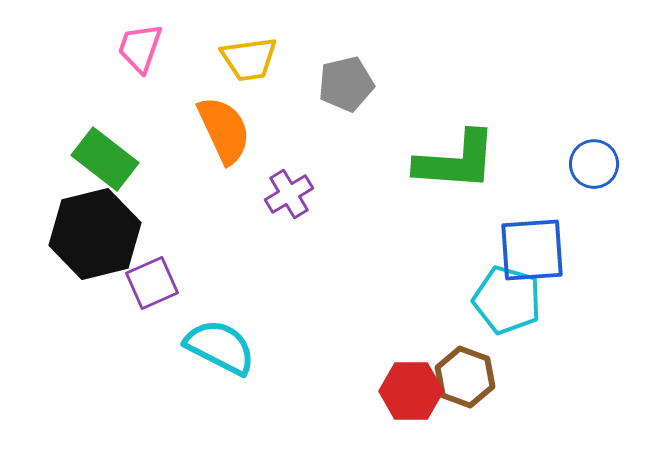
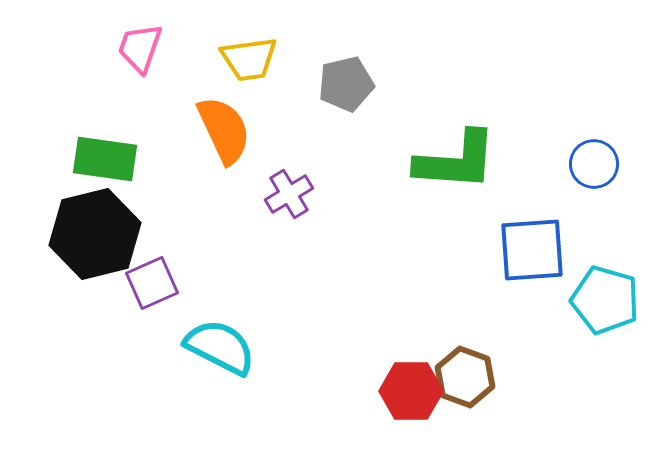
green rectangle: rotated 30 degrees counterclockwise
cyan pentagon: moved 98 px right
